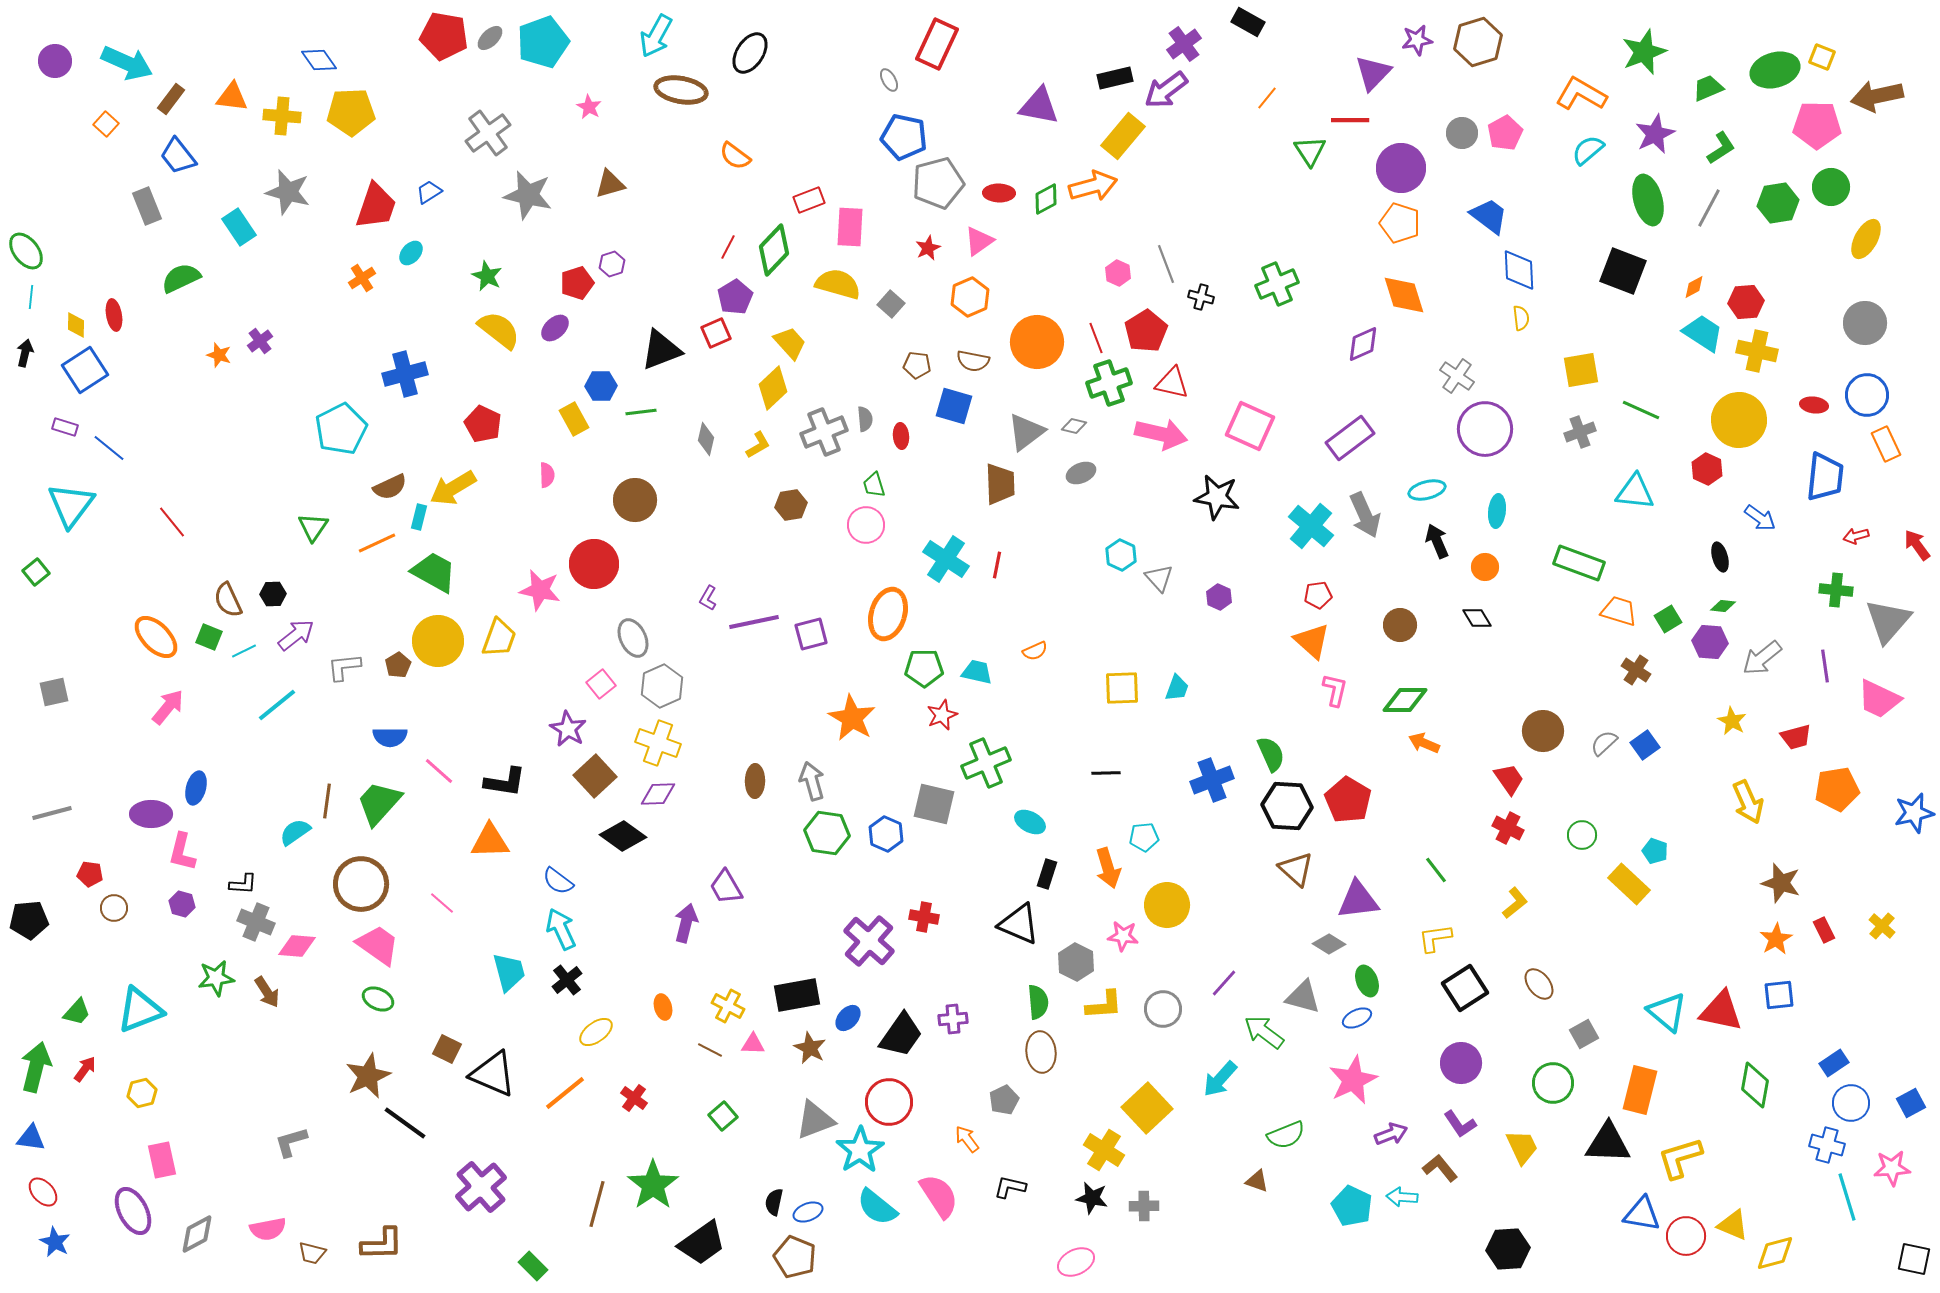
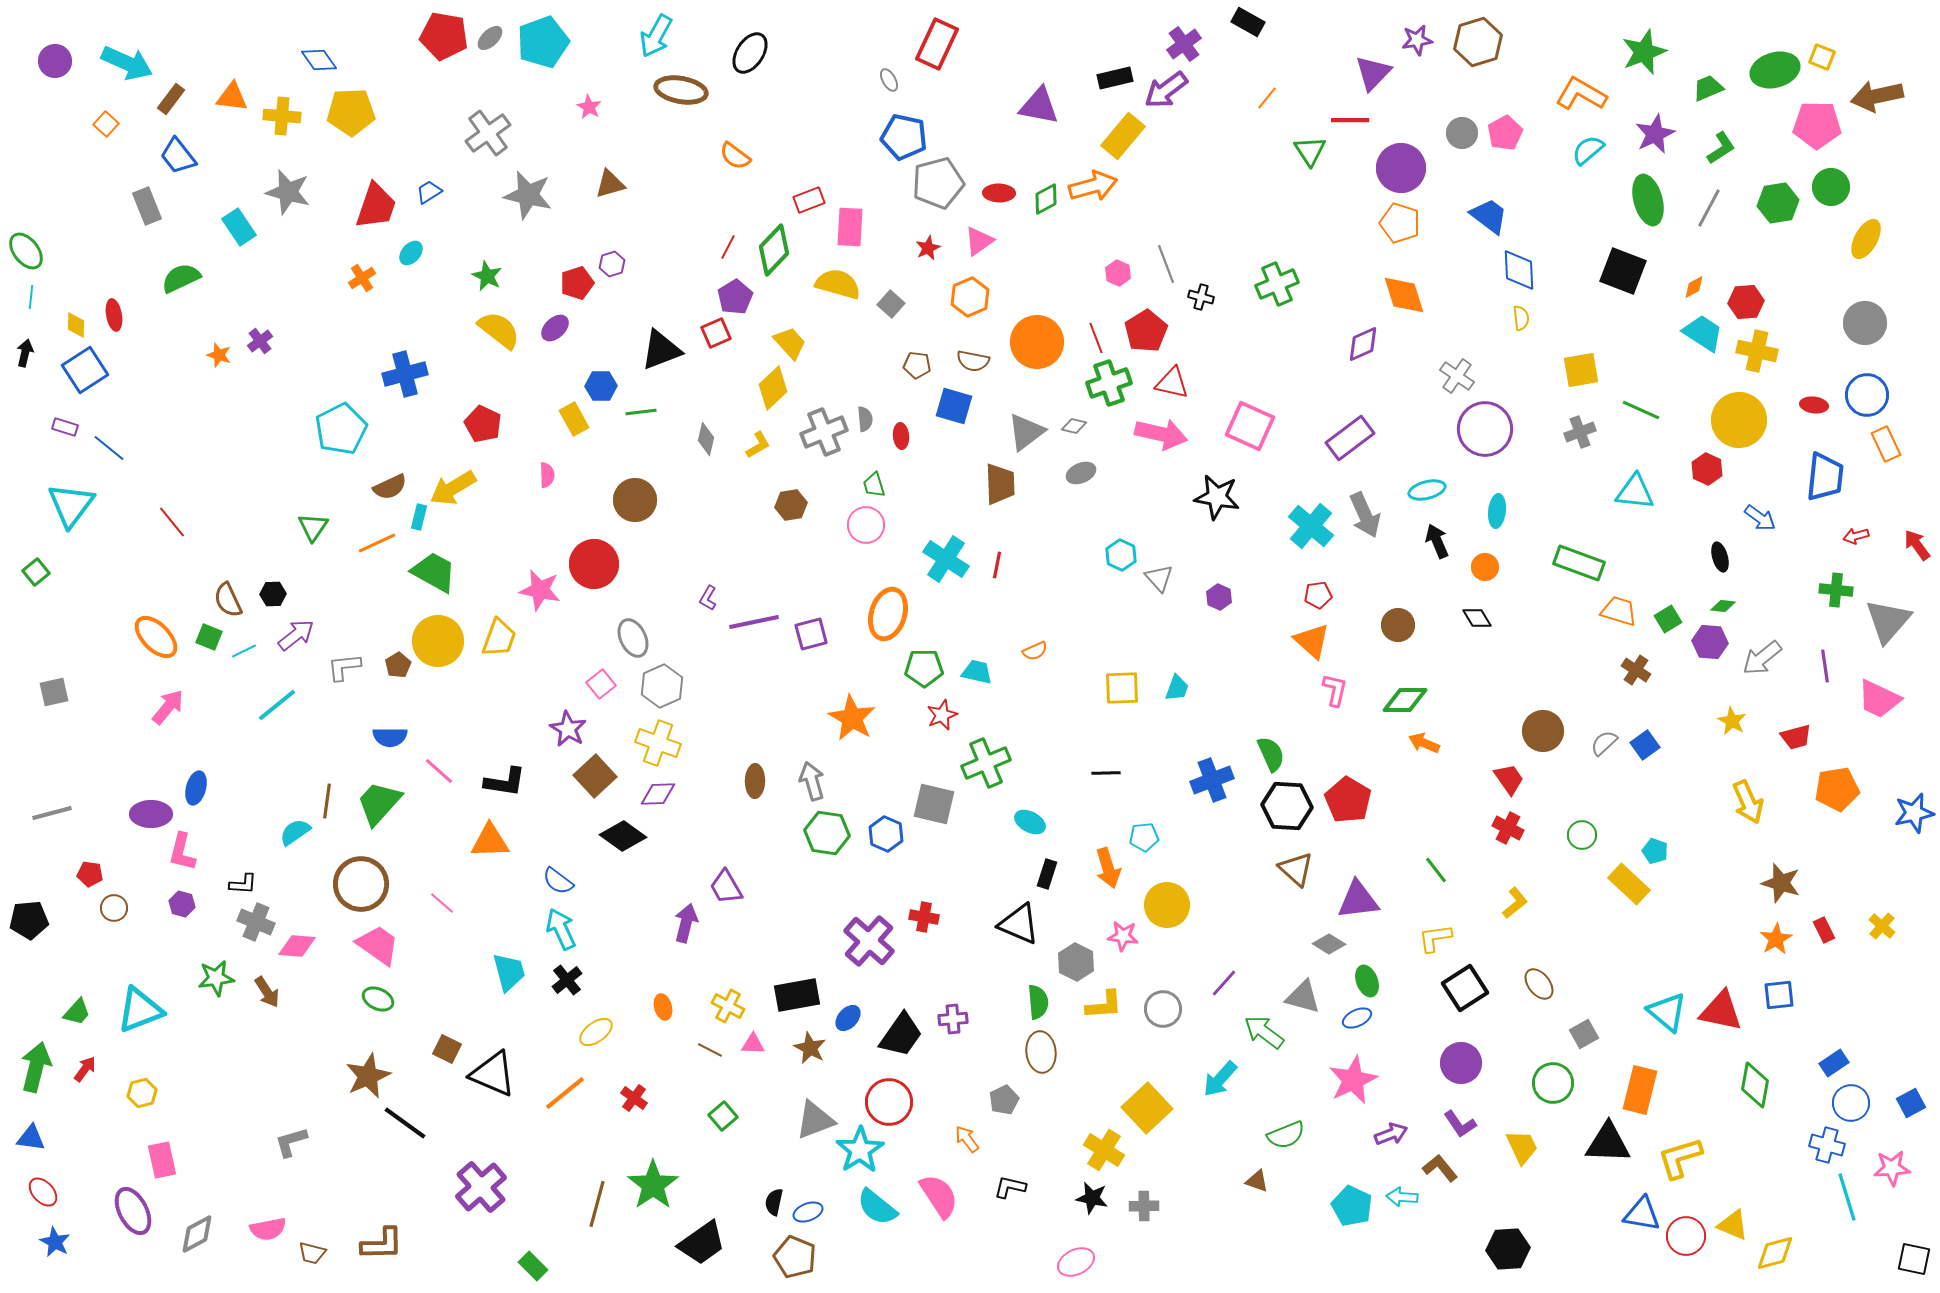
brown circle at (1400, 625): moved 2 px left
